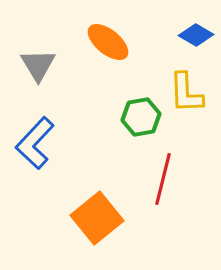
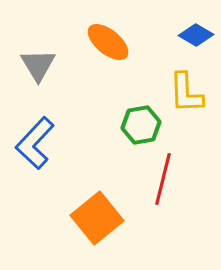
green hexagon: moved 8 px down
